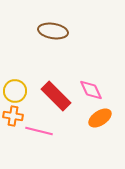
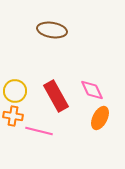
brown ellipse: moved 1 px left, 1 px up
pink diamond: moved 1 px right
red rectangle: rotated 16 degrees clockwise
orange ellipse: rotated 30 degrees counterclockwise
